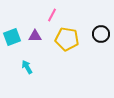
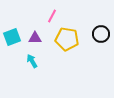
pink line: moved 1 px down
purple triangle: moved 2 px down
cyan arrow: moved 5 px right, 6 px up
